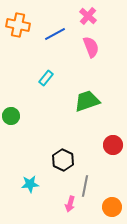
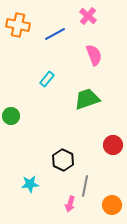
pink semicircle: moved 3 px right, 8 px down
cyan rectangle: moved 1 px right, 1 px down
green trapezoid: moved 2 px up
orange circle: moved 2 px up
